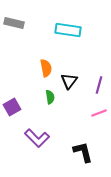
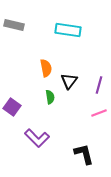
gray rectangle: moved 2 px down
purple square: rotated 24 degrees counterclockwise
black L-shape: moved 1 px right, 2 px down
